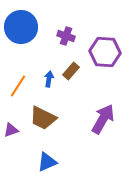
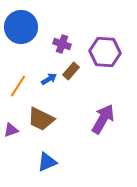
purple cross: moved 4 px left, 8 px down
blue arrow: rotated 49 degrees clockwise
brown trapezoid: moved 2 px left, 1 px down
